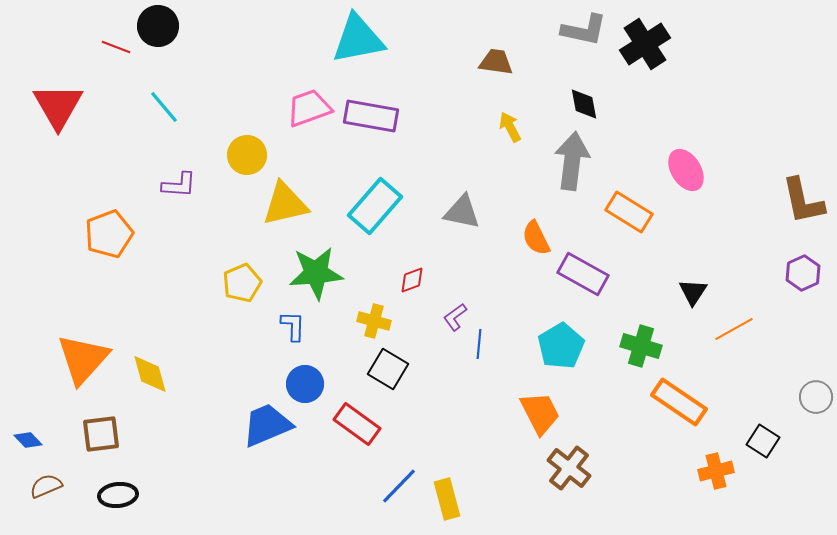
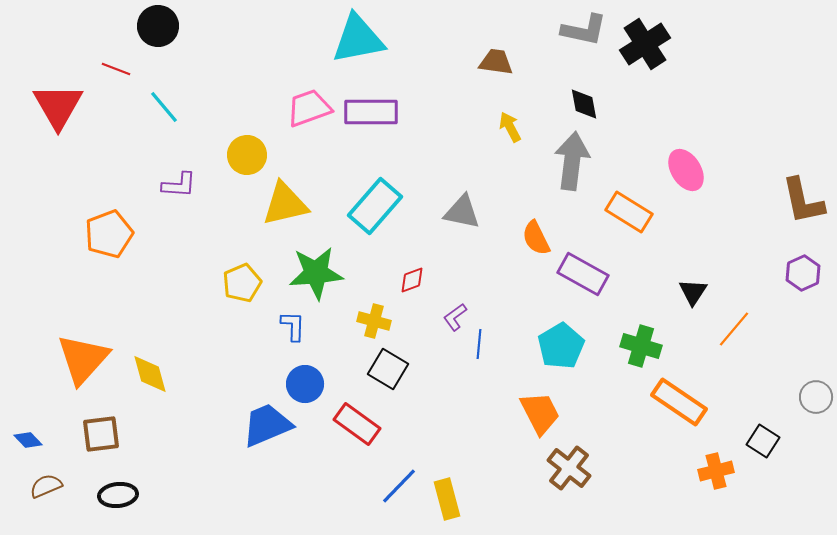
red line at (116, 47): moved 22 px down
purple rectangle at (371, 116): moved 4 px up; rotated 10 degrees counterclockwise
orange line at (734, 329): rotated 21 degrees counterclockwise
